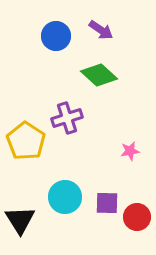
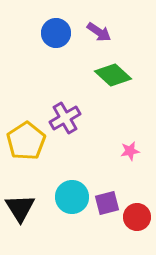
purple arrow: moved 2 px left, 2 px down
blue circle: moved 3 px up
green diamond: moved 14 px right
purple cross: moved 2 px left; rotated 12 degrees counterclockwise
yellow pentagon: rotated 6 degrees clockwise
cyan circle: moved 7 px right
purple square: rotated 15 degrees counterclockwise
black triangle: moved 12 px up
